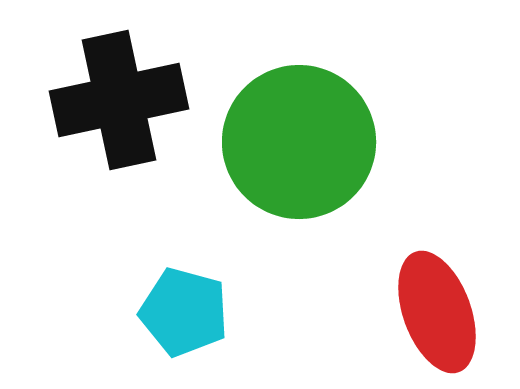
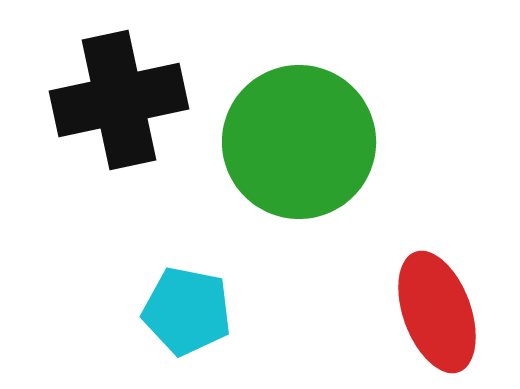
cyan pentagon: moved 3 px right, 1 px up; rotated 4 degrees counterclockwise
